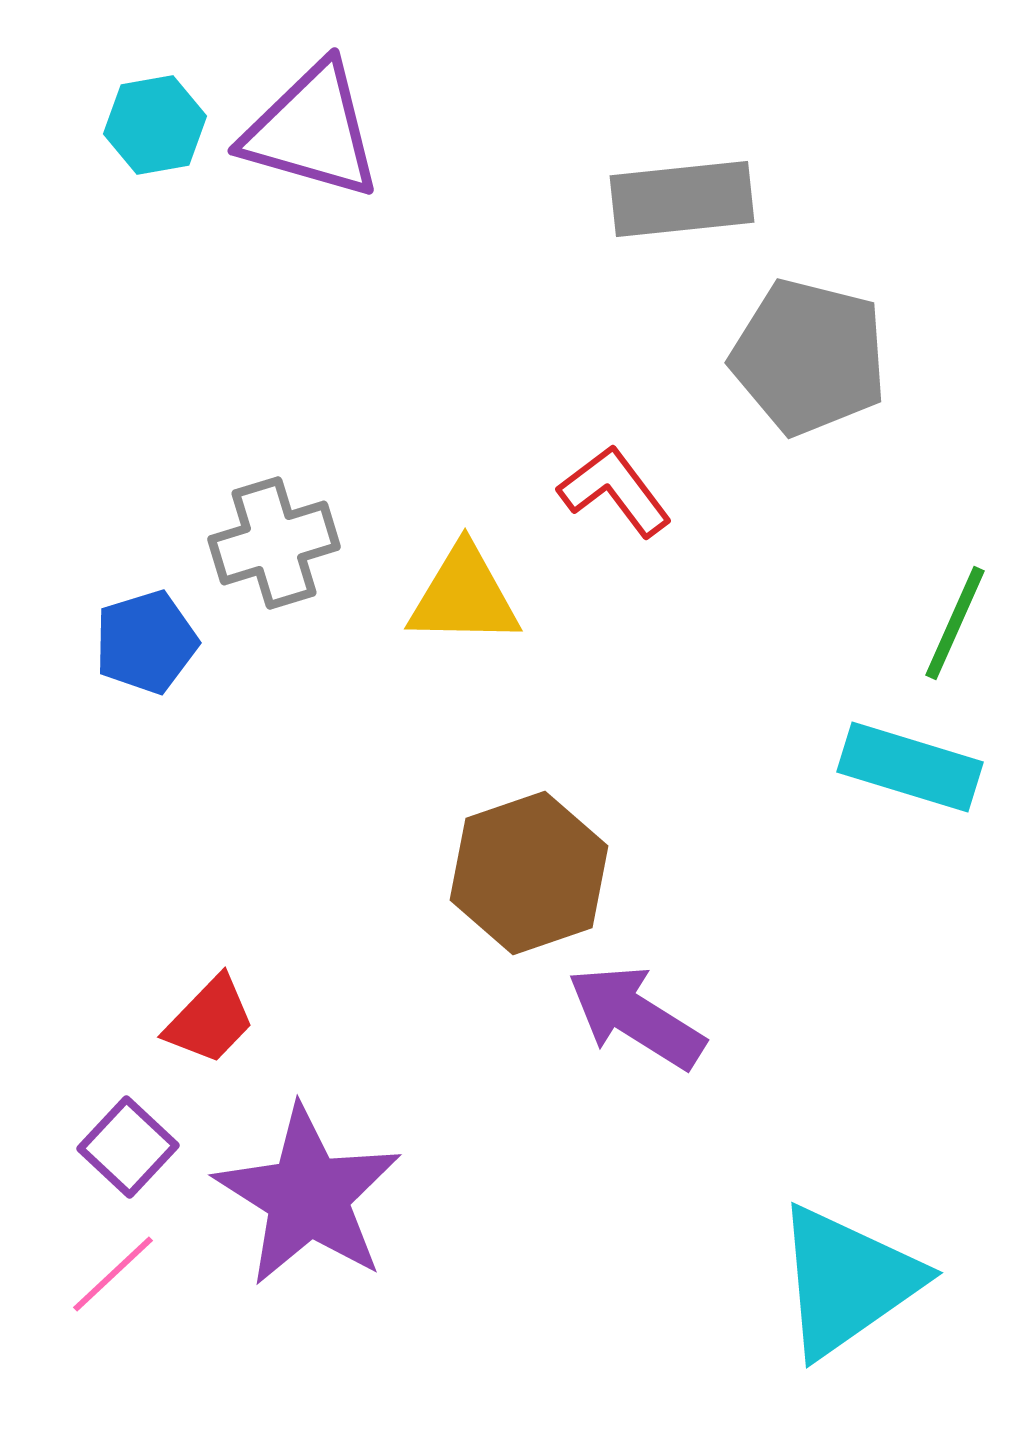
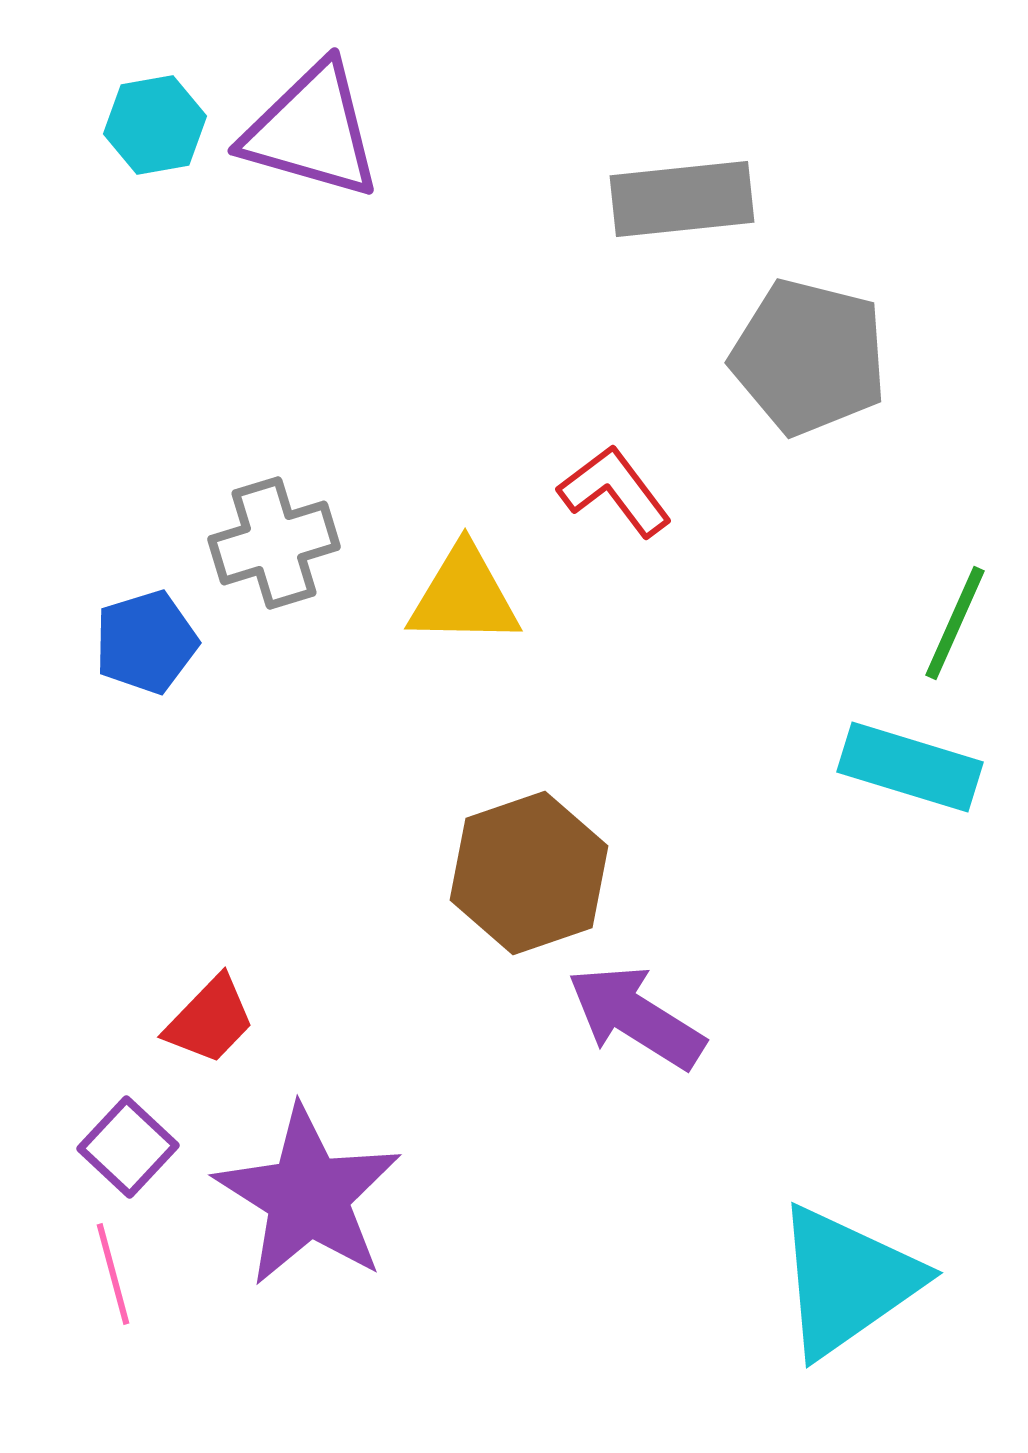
pink line: rotated 62 degrees counterclockwise
